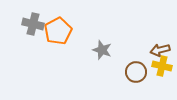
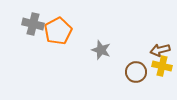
gray star: moved 1 px left
